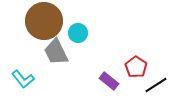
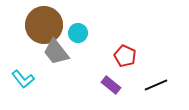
brown circle: moved 4 px down
gray trapezoid: rotated 12 degrees counterclockwise
red pentagon: moved 11 px left, 11 px up; rotated 10 degrees counterclockwise
purple rectangle: moved 2 px right, 4 px down
black line: rotated 10 degrees clockwise
